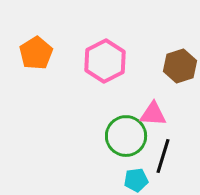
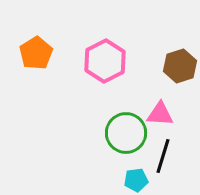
pink triangle: moved 7 px right
green circle: moved 3 px up
